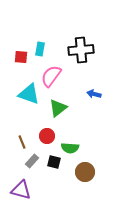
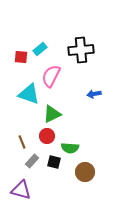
cyan rectangle: rotated 40 degrees clockwise
pink semicircle: rotated 10 degrees counterclockwise
blue arrow: rotated 24 degrees counterclockwise
green triangle: moved 6 px left, 6 px down; rotated 12 degrees clockwise
